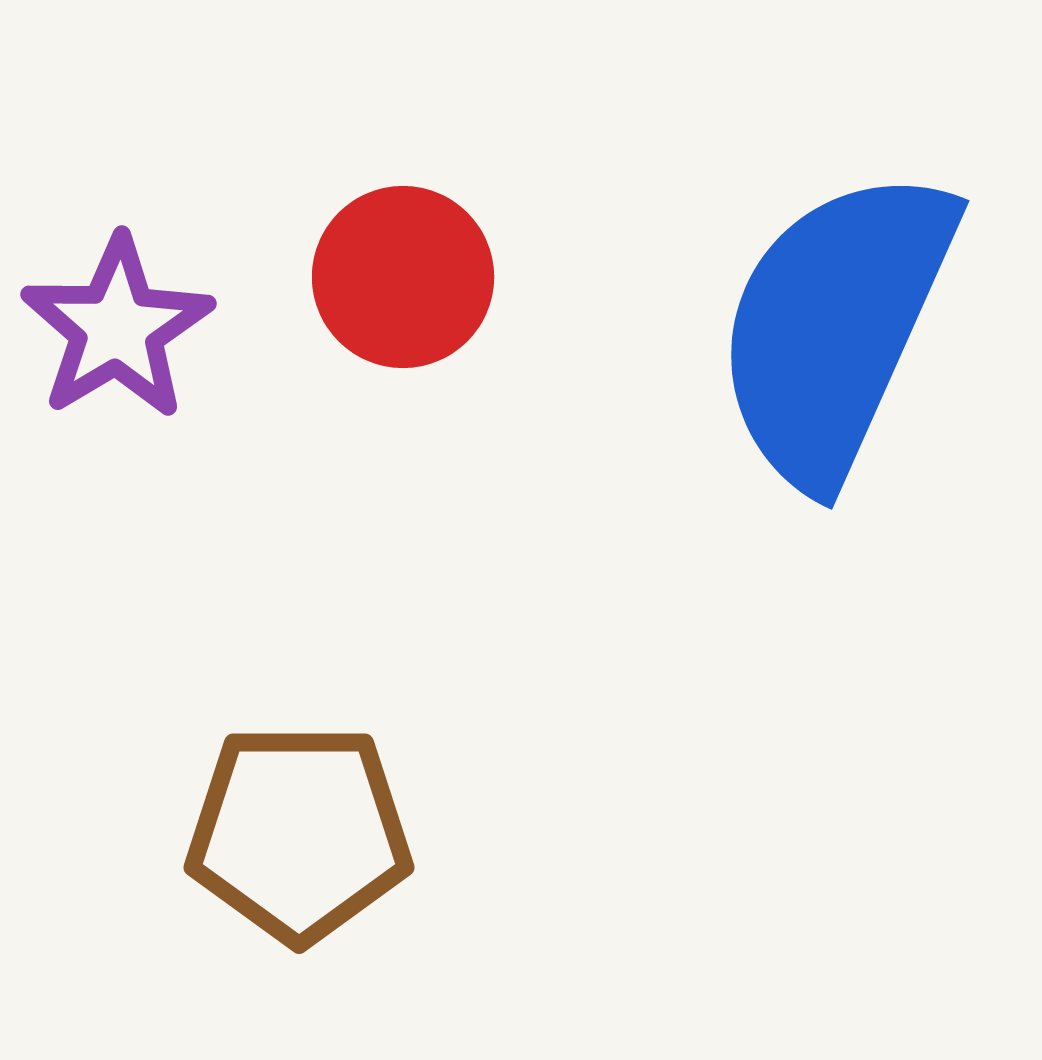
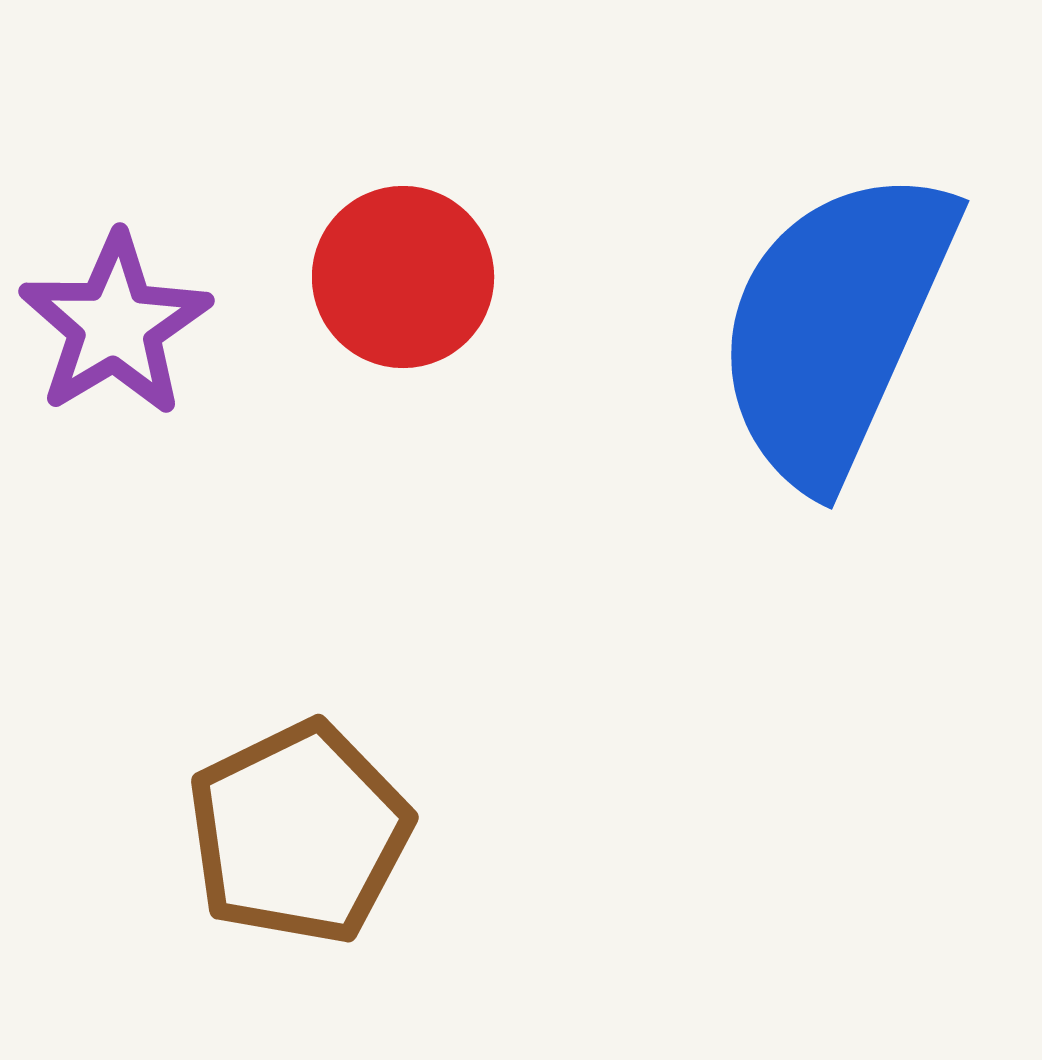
purple star: moved 2 px left, 3 px up
brown pentagon: rotated 26 degrees counterclockwise
